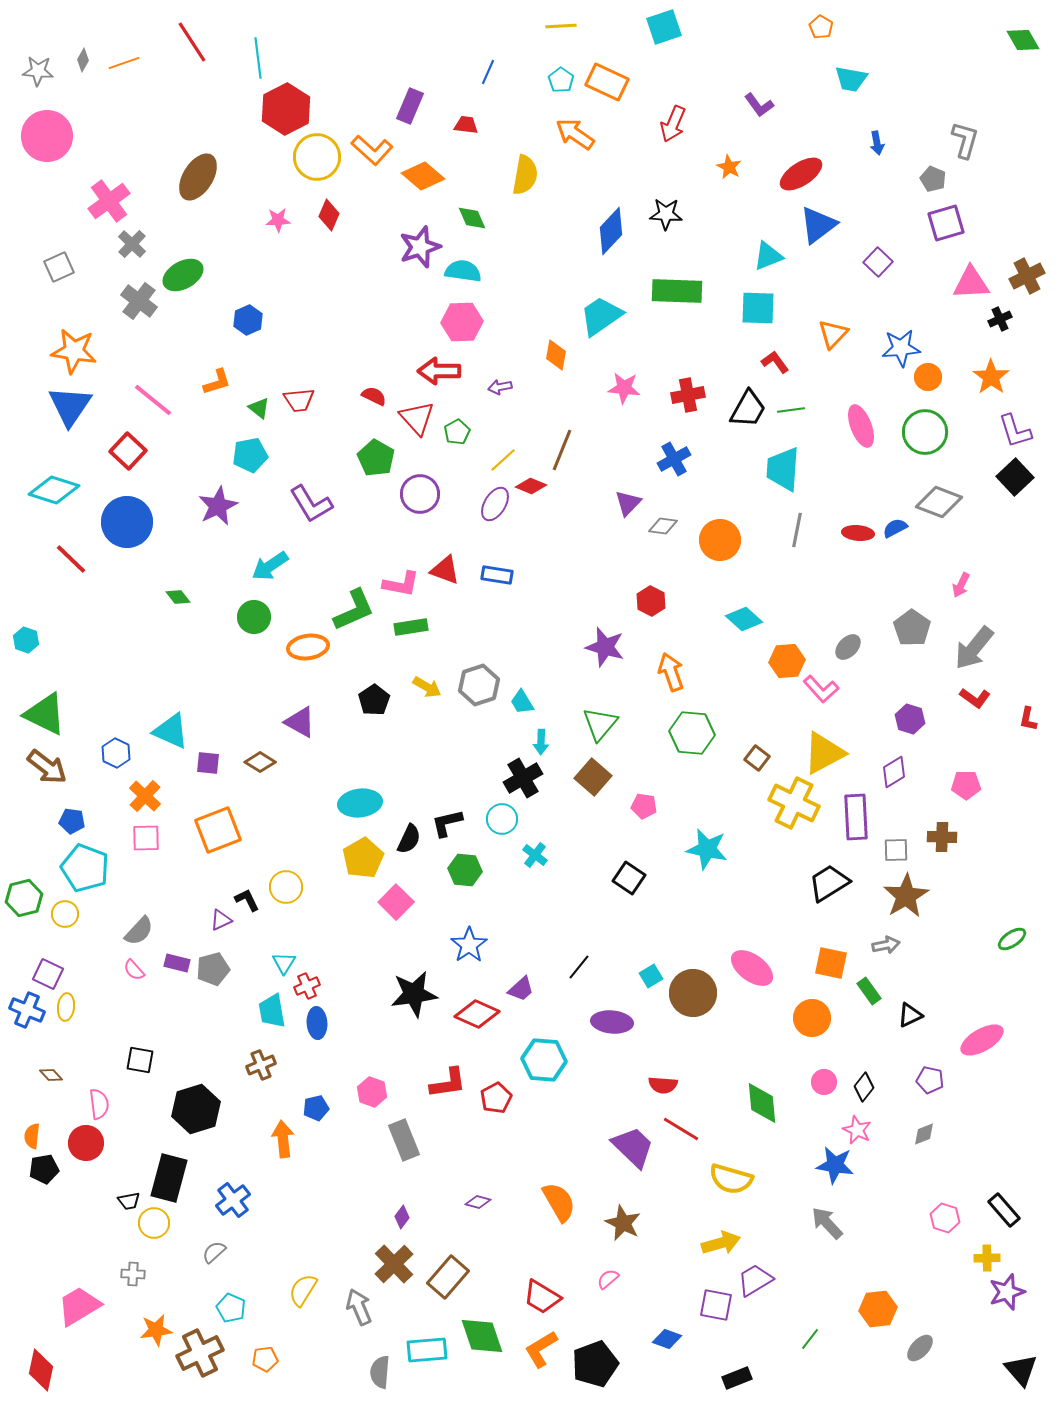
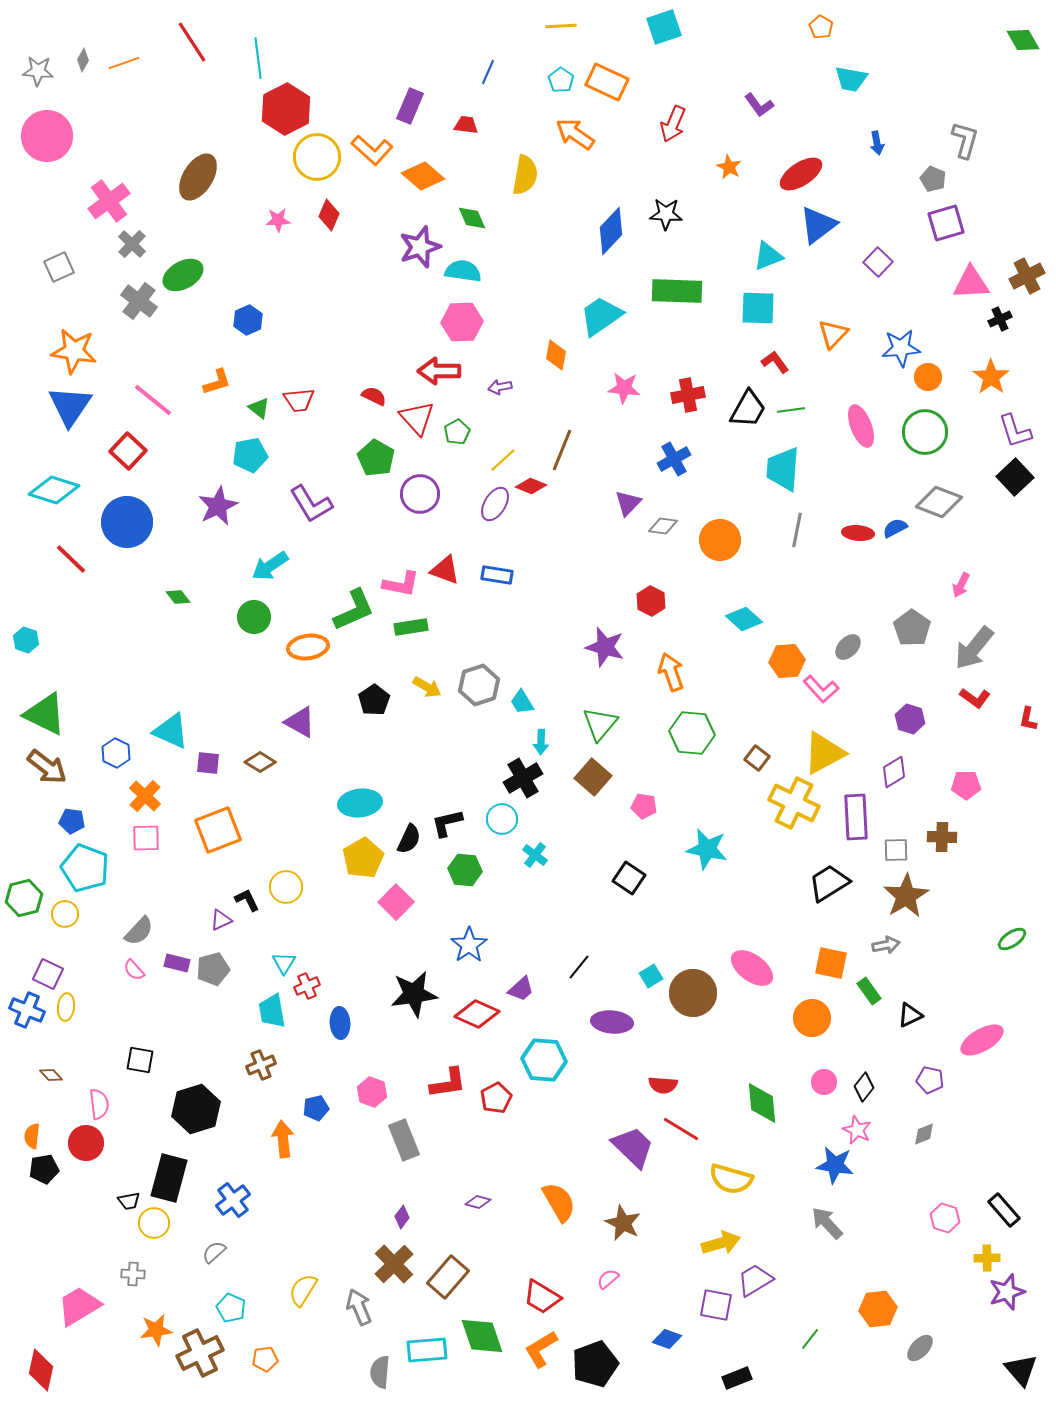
blue ellipse at (317, 1023): moved 23 px right
